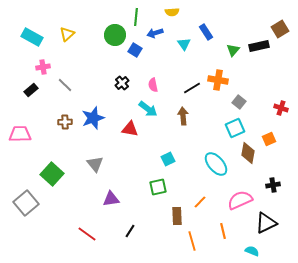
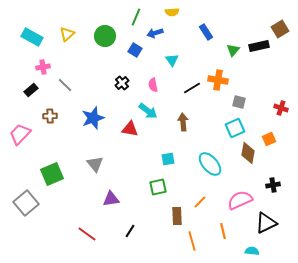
green line at (136, 17): rotated 18 degrees clockwise
green circle at (115, 35): moved 10 px left, 1 px down
cyan triangle at (184, 44): moved 12 px left, 16 px down
gray square at (239, 102): rotated 24 degrees counterclockwise
cyan arrow at (148, 109): moved 2 px down
brown arrow at (183, 116): moved 6 px down
brown cross at (65, 122): moved 15 px left, 6 px up
pink trapezoid at (20, 134): rotated 45 degrees counterclockwise
cyan square at (168, 159): rotated 16 degrees clockwise
cyan ellipse at (216, 164): moved 6 px left
green square at (52, 174): rotated 25 degrees clockwise
cyan semicircle at (252, 251): rotated 16 degrees counterclockwise
